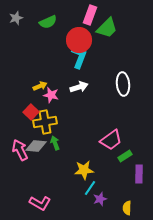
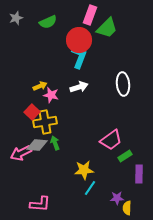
red square: moved 1 px right
gray diamond: moved 1 px right, 1 px up
pink arrow: moved 1 px right, 3 px down; rotated 90 degrees counterclockwise
purple star: moved 17 px right, 1 px up; rotated 16 degrees clockwise
pink L-shape: moved 1 px down; rotated 25 degrees counterclockwise
